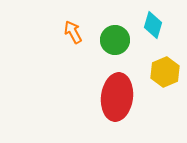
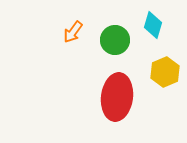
orange arrow: rotated 115 degrees counterclockwise
